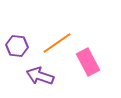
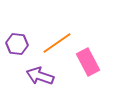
purple hexagon: moved 2 px up
